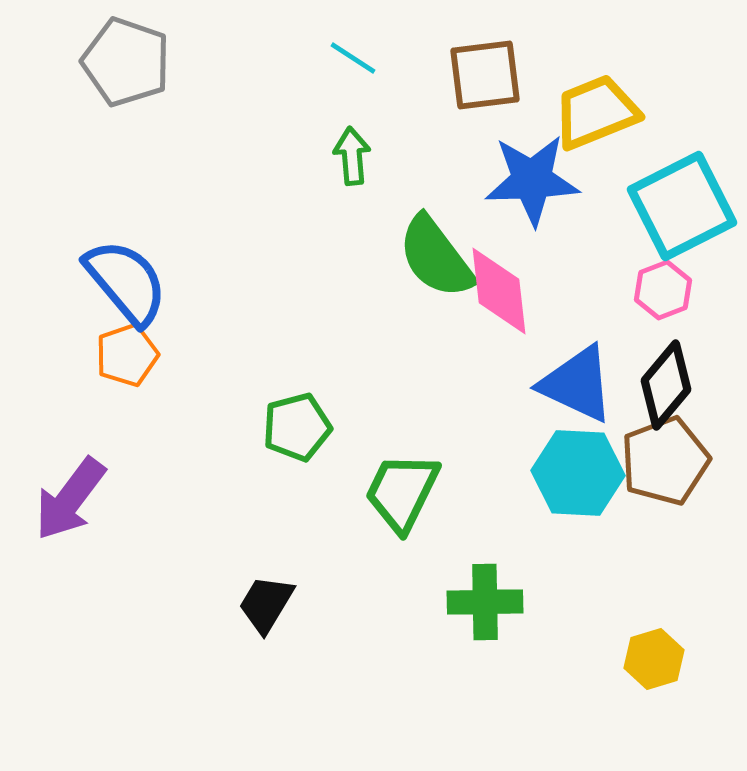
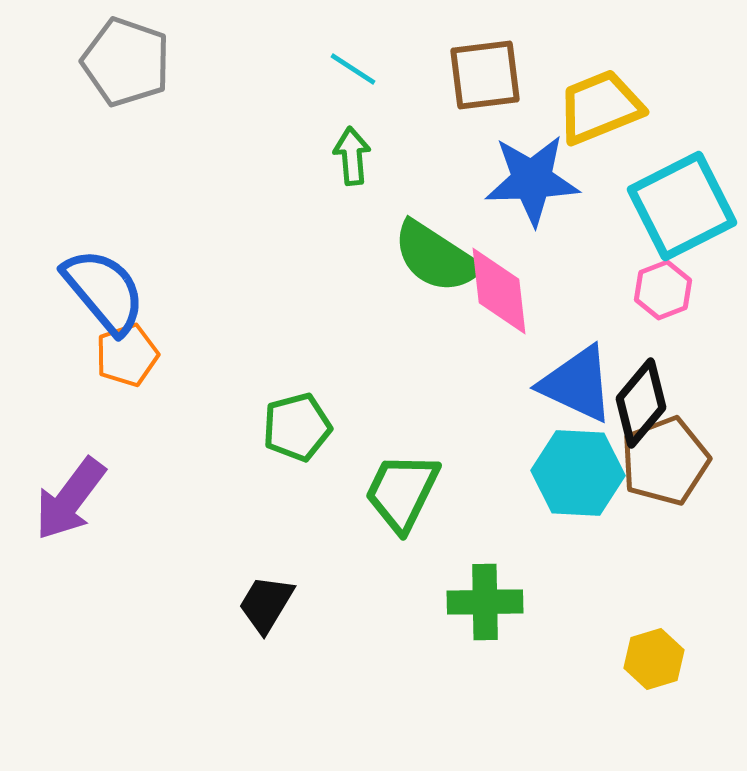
cyan line: moved 11 px down
yellow trapezoid: moved 4 px right, 5 px up
green semicircle: rotated 20 degrees counterclockwise
blue semicircle: moved 22 px left, 9 px down
black diamond: moved 25 px left, 18 px down
